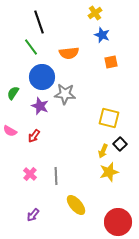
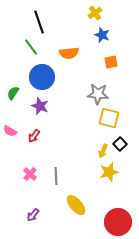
gray star: moved 33 px right
